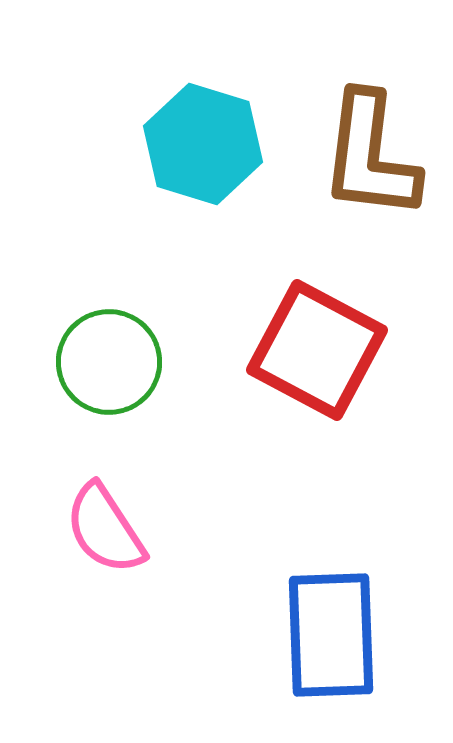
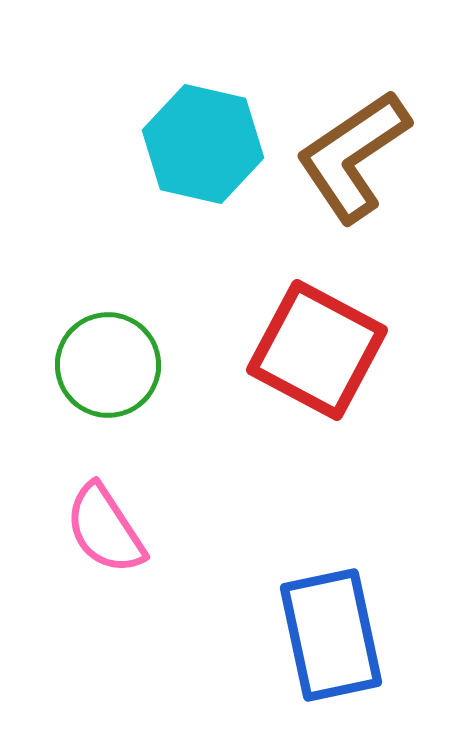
cyan hexagon: rotated 4 degrees counterclockwise
brown L-shape: moved 17 px left; rotated 49 degrees clockwise
green circle: moved 1 px left, 3 px down
blue rectangle: rotated 10 degrees counterclockwise
